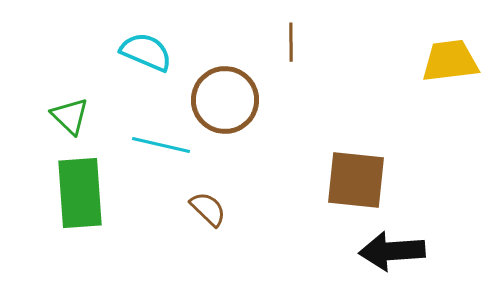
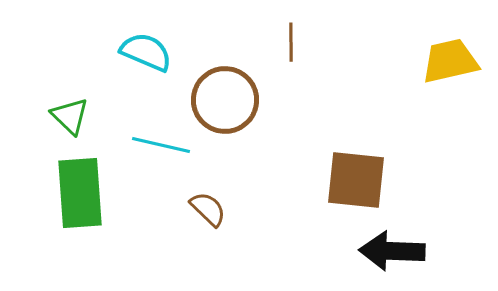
yellow trapezoid: rotated 6 degrees counterclockwise
black arrow: rotated 6 degrees clockwise
